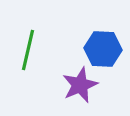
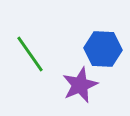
green line: moved 2 px right, 4 px down; rotated 48 degrees counterclockwise
